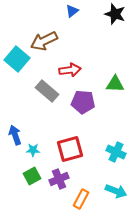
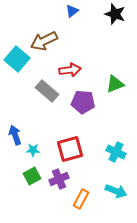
green triangle: rotated 24 degrees counterclockwise
